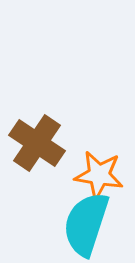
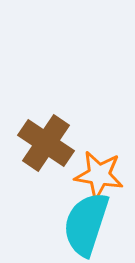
brown cross: moved 9 px right
